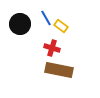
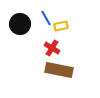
yellow rectangle: rotated 48 degrees counterclockwise
red cross: rotated 14 degrees clockwise
